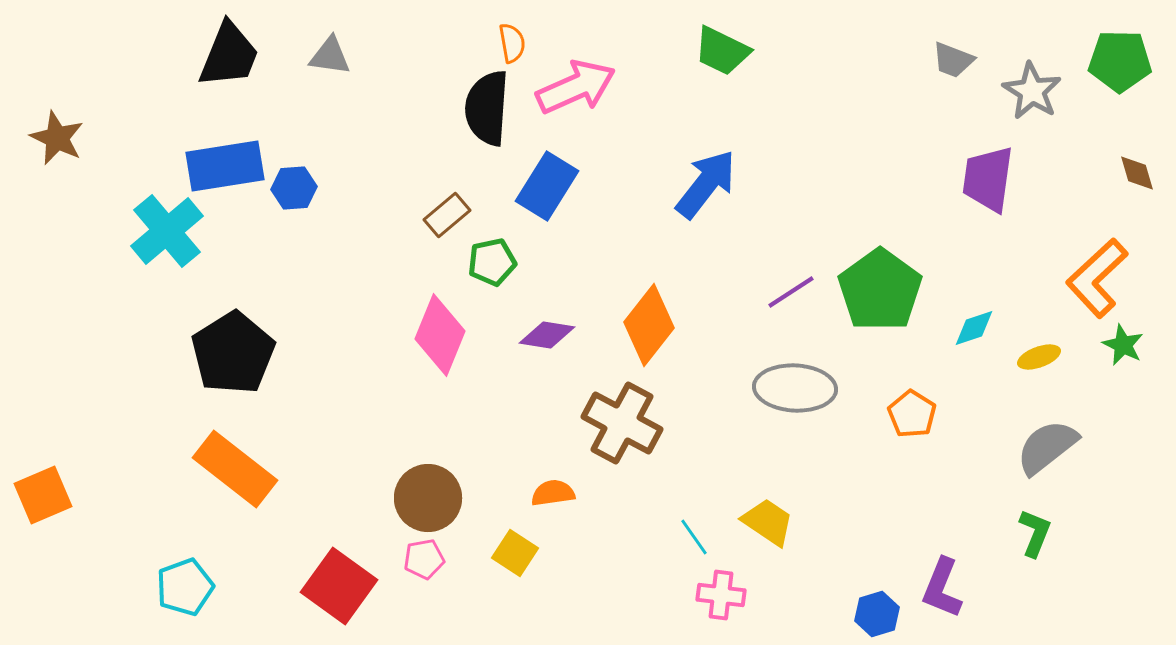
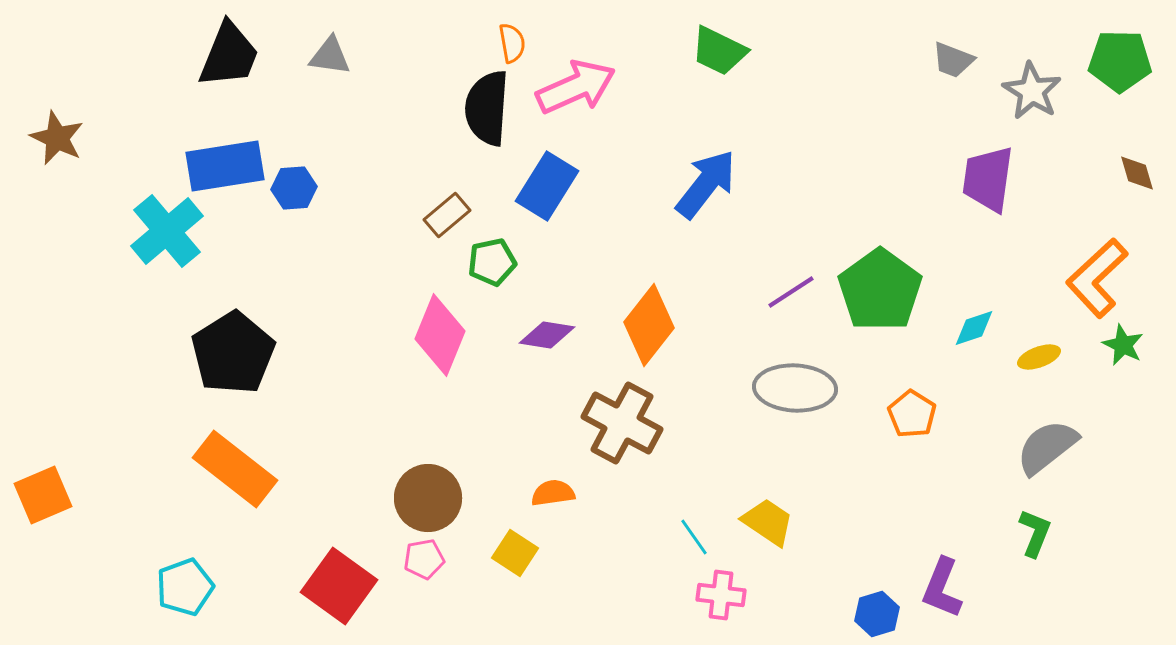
green trapezoid at (722, 51): moved 3 px left
